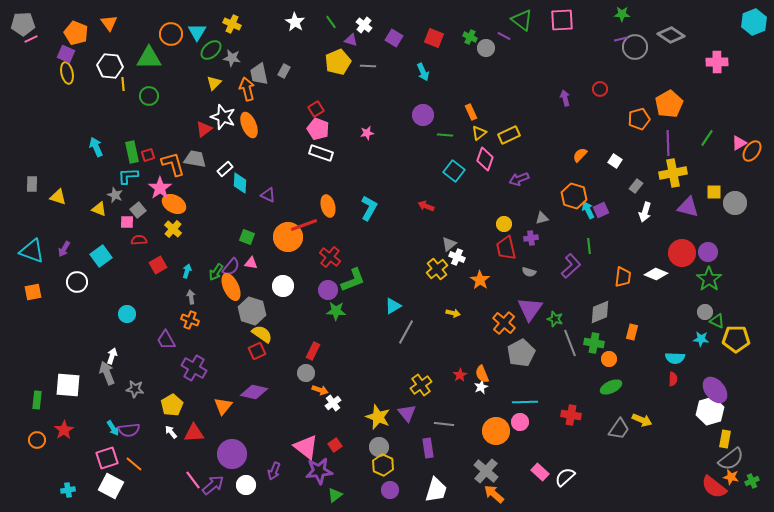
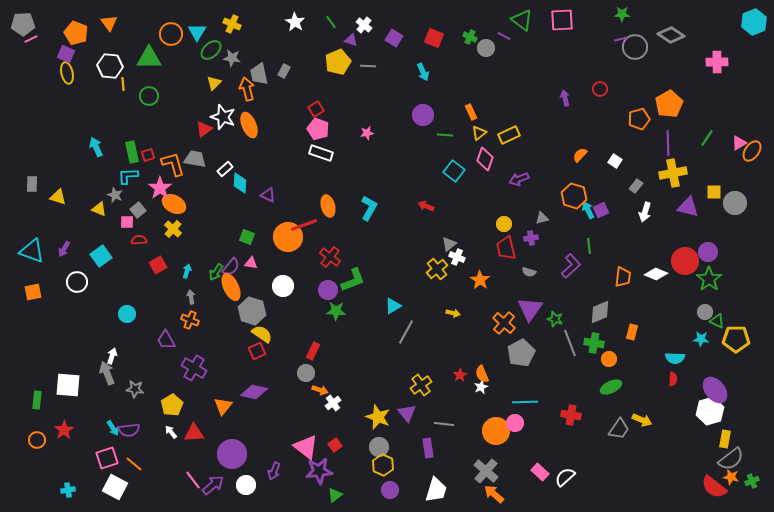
red circle at (682, 253): moved 3 px right, 8 px down
pink circle at (520, 422): moved 5 px left, 1 px down
white square at (111, 486): moved 4 px right, 1 px down
